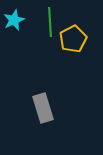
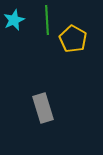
green line: moved 3 px left, 2 px up
yellow pentagon: rotated 16 degrees counterclockwise
